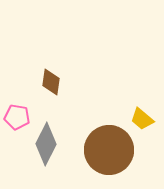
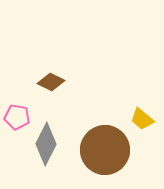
brown diamond: rotated 72 degrees counterclockwise
brown circle: moved 4 px left
